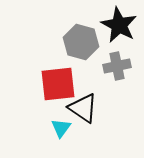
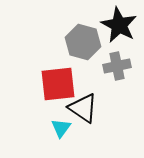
gray hexagon: moved 2 px right
